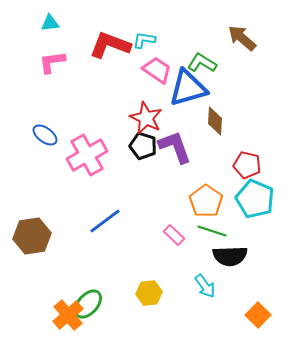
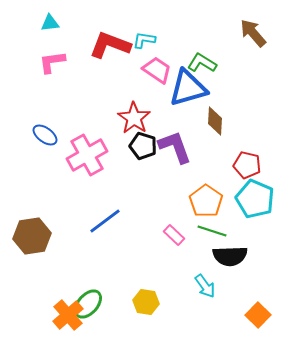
brown arrow: moved 11 px right, 5 px up; rotated 8 degrees clockwise
red star: moved 12 px left; rotated 8 degrees clockwise
yellow hexagon: moved 3 px left, 9 px down; rotated 15 degrees clockwise
